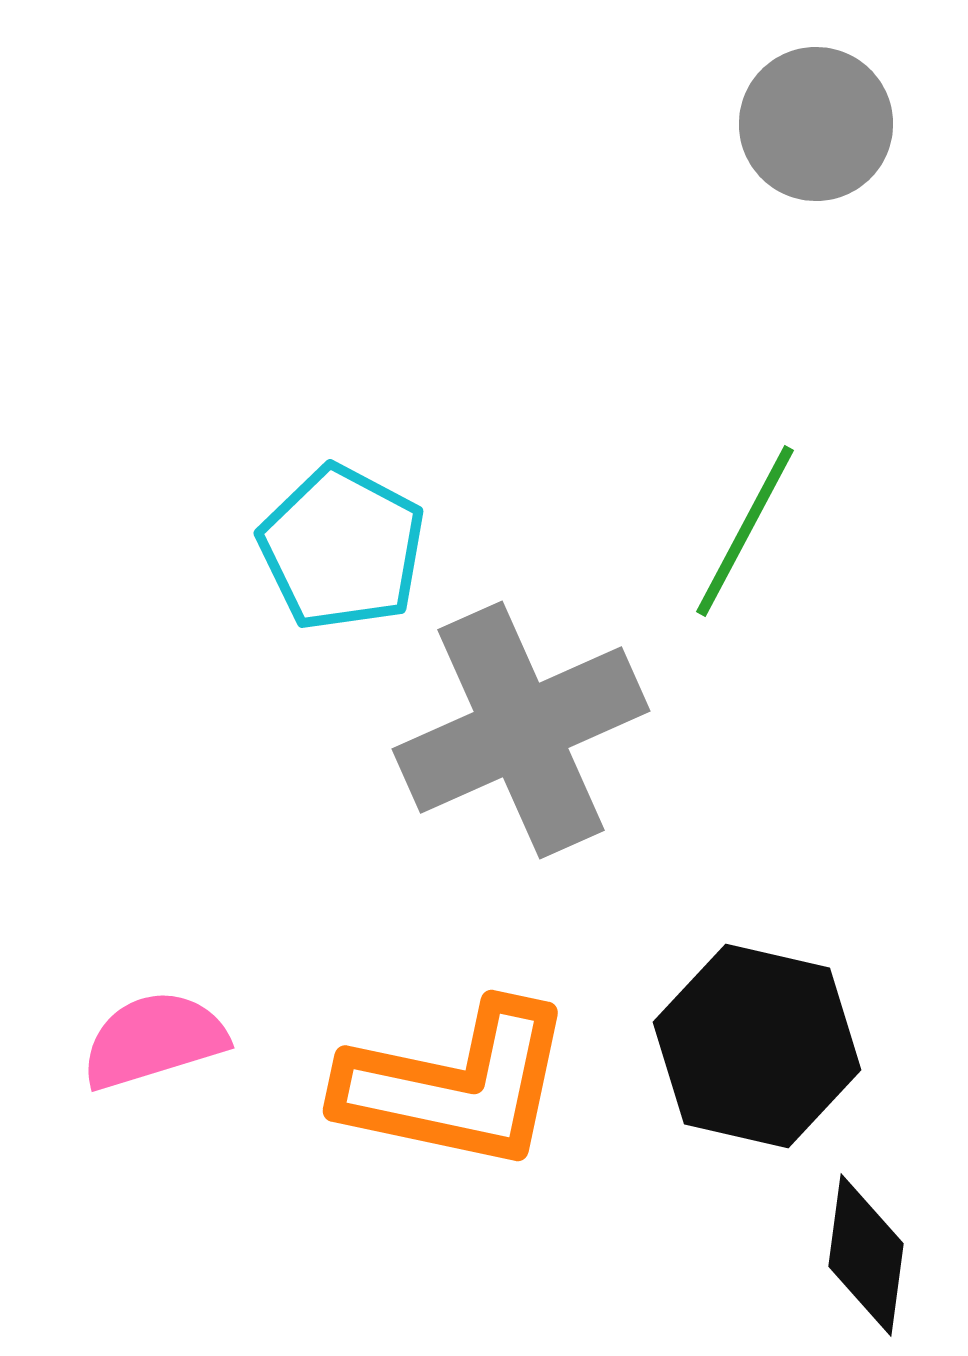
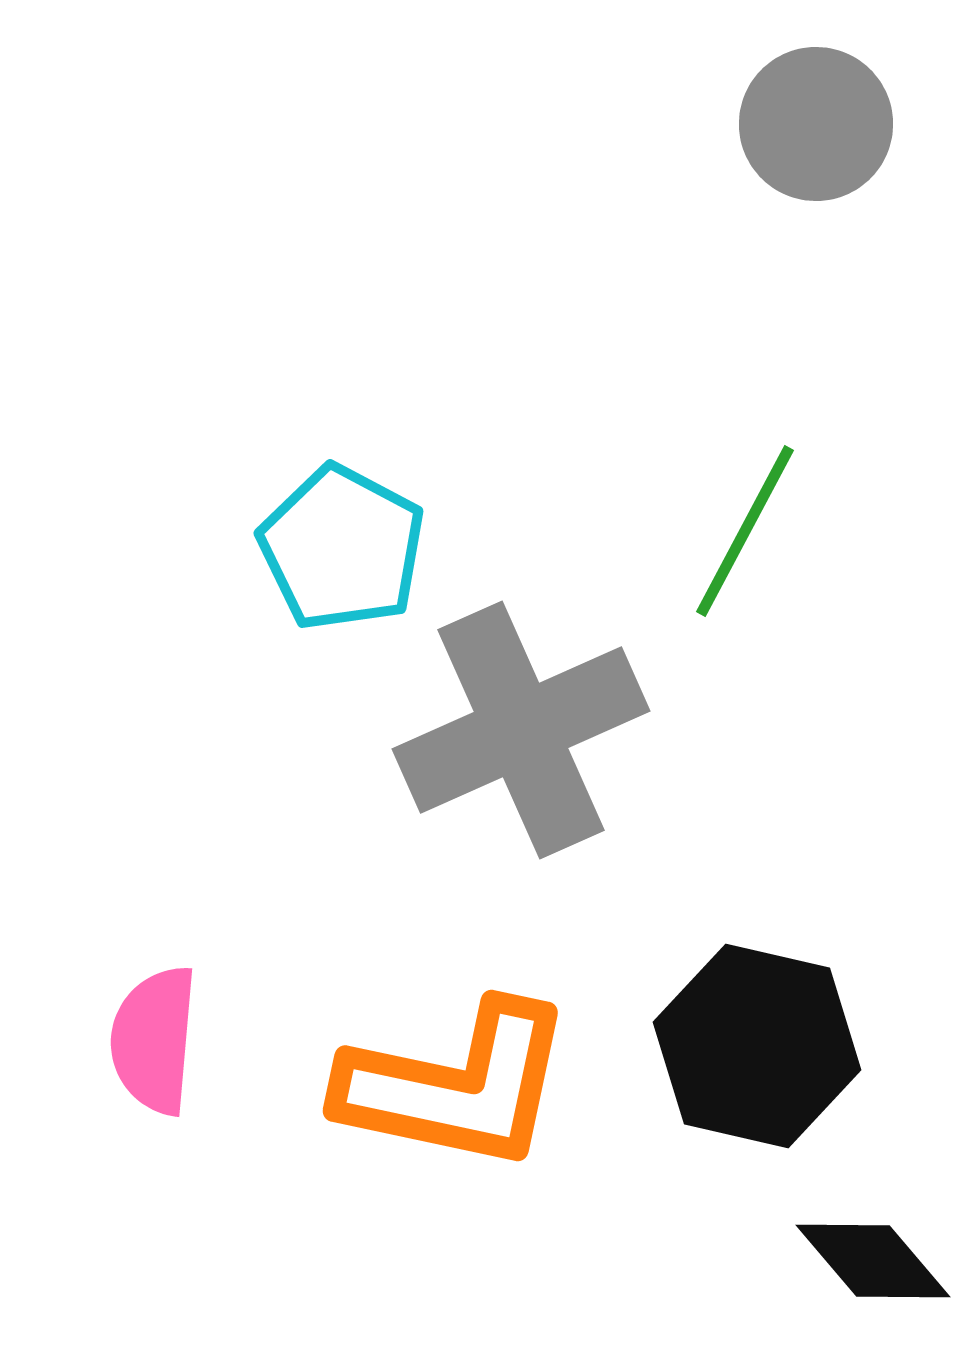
pink semicircle: rotated 68 degrees counterclockwise
black diamond: moved 7 px right, 6 px down; rotated 48 degrees counterclockwise
